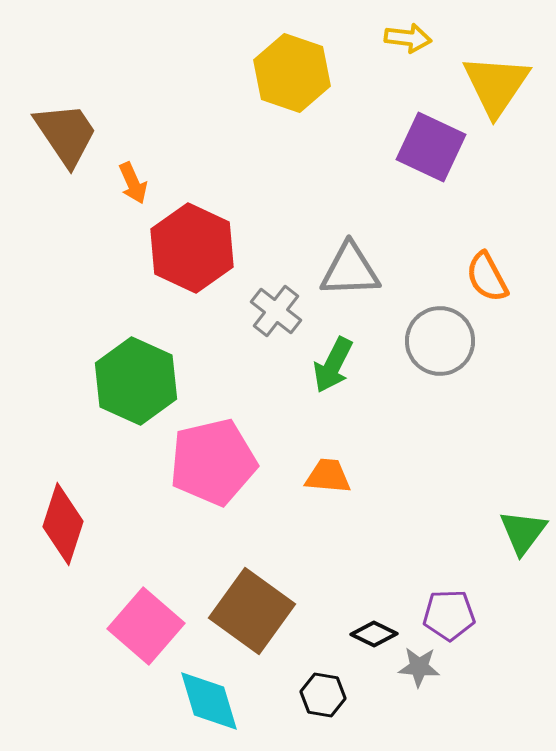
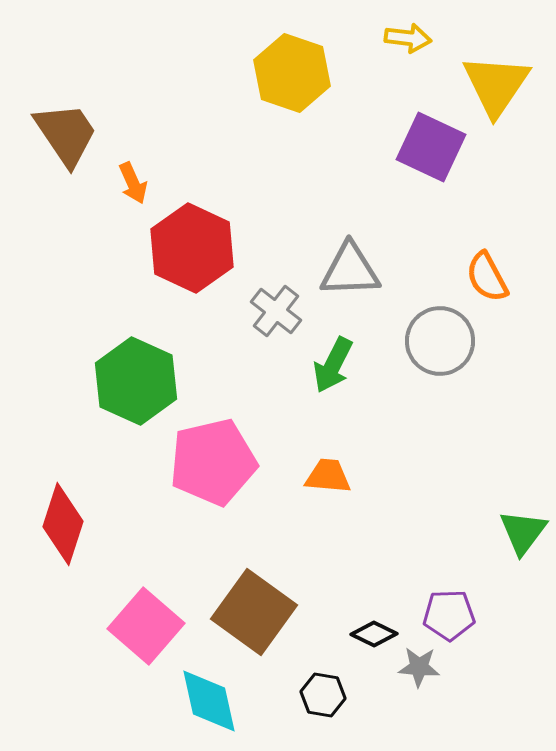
brown square: moved 2 px right, 1 px down
cyan diamond: rotated 4 degrees clockwise
